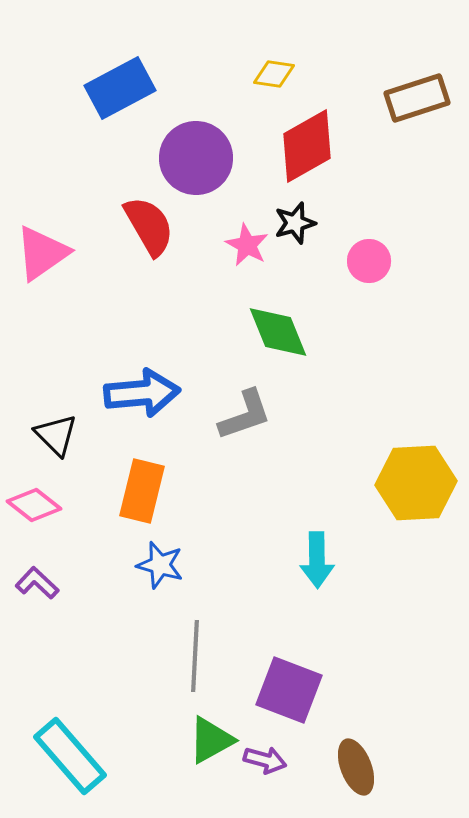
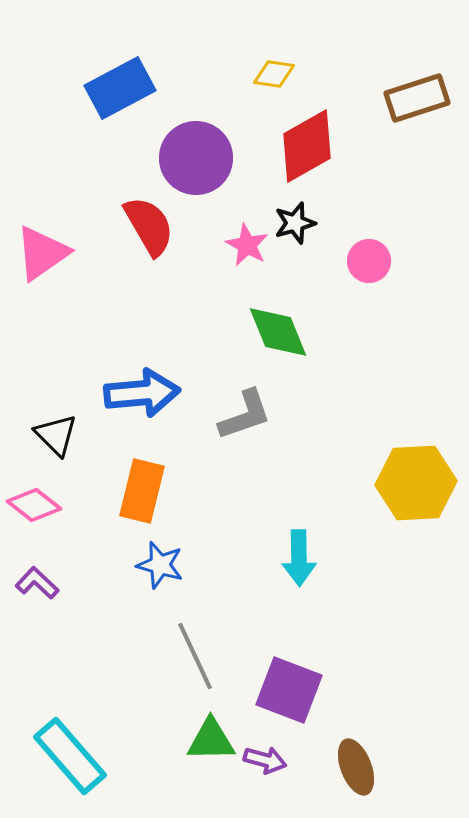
cyan arrow: moved 18 px left, 2 px up
gray line: rotated 28 degrees counterclockwise
green triangle: rotated 28 degrees clockwise
